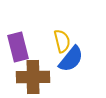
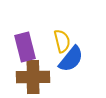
purple rectangle: moved 7 px right
